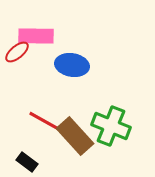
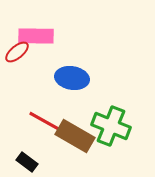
blue ellipse: moved 13 px down
brown rectangle: rotated 18 degrees counterclockwise
